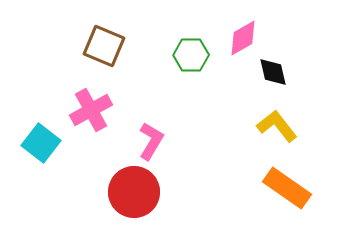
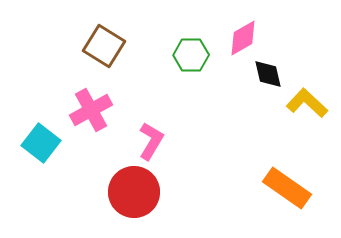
brown square: rotated 9 degrees clockwise
black diamond: moved 5 px left, 2 px down
yellow L-shape: moved 30 px right, 23 px up; rotated 9 degrees counterclockwise
